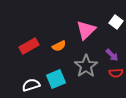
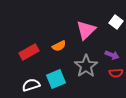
red rectangle: moved 6 px down
purple arrow: rotated 24 degrees counterclockwise
